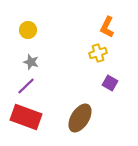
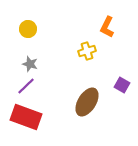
yellow circle: moved 1 px up
yellow cross: moved 11 px left, 2 px up
gray star: moved 1 px left, 2 px down
purple square: moved 12 px right, 2 px down
brown ellipse: moved 7 px right, 16 px up
